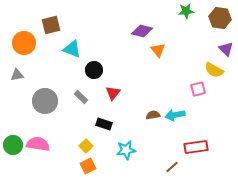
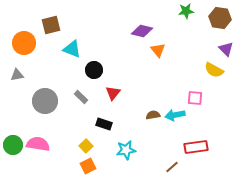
pink square: moved 3 px left, 9 px down; rotated 21 degrees clockwise
